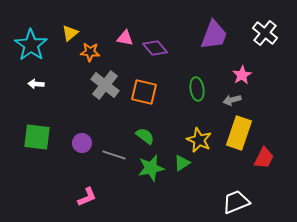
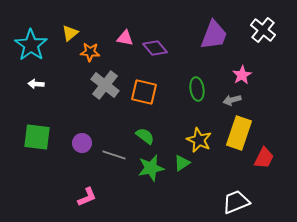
white cross: moved 2 px left, 3 px up
